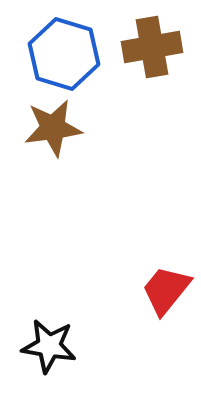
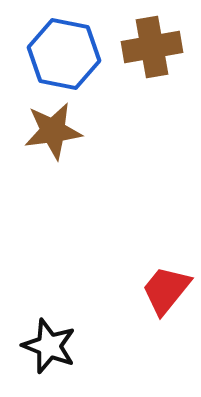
blue hexagon: rotated 6 degrees counterclockwise
brown star: moved 3 px down
black star: rotated 12 degrees clockwise
